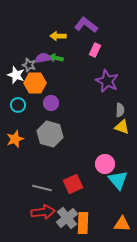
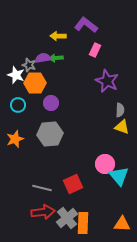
green arrow: rotated 16 degrees counterclockwise
gray hexagon: rotated 20 degrees counterclockwise
cyan triangle: moved 1 px right, 4 px up
